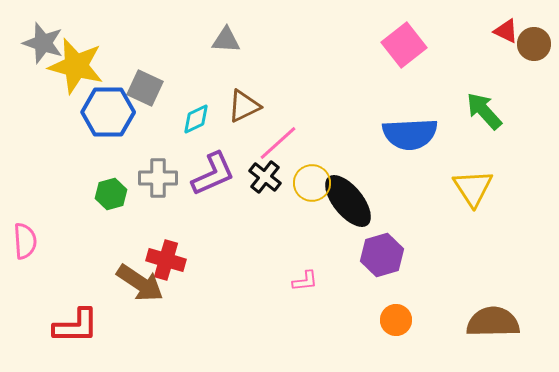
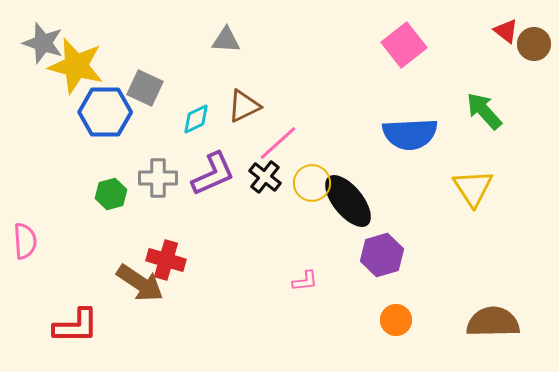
red triangle: rotated 12 degrees clockwise
blue hexagon: moved 3 px left
